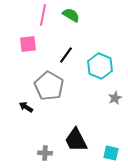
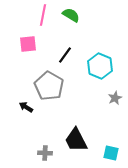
black line: moved 1 px left
